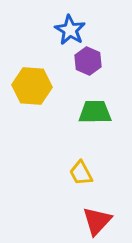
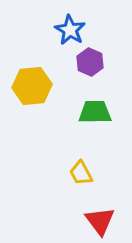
purple hexagon: moved 2 px right, 1 px down
yellow hexagon: rotated 9 degrees counterclockwise
red triangle: moved 3 px right; rotated 20 degrees counterclockwise
